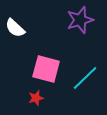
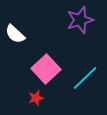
white semicircle: moved 6 px down
pink square: rotated 32 degrees clockwise
